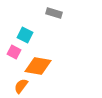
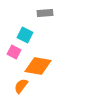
gray rectangle: moved 9 px left; rotated 21 degrees counterclockwise
